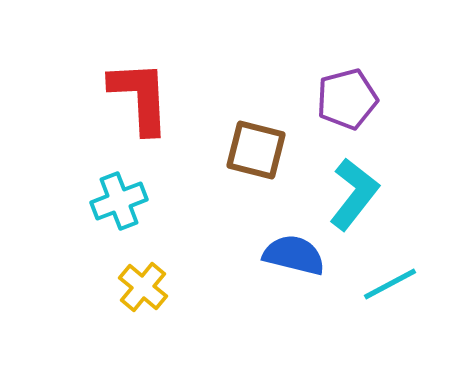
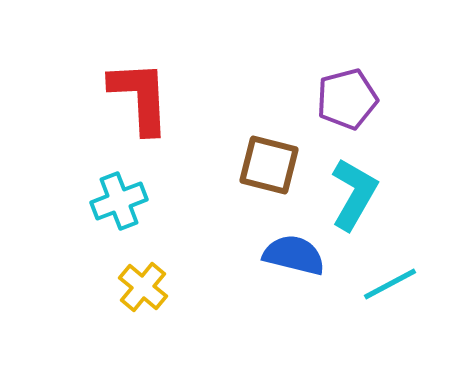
brown square: moved 13 px right, 15 px down
cyan L-shape: rotated 8 degrees counterclockwise
